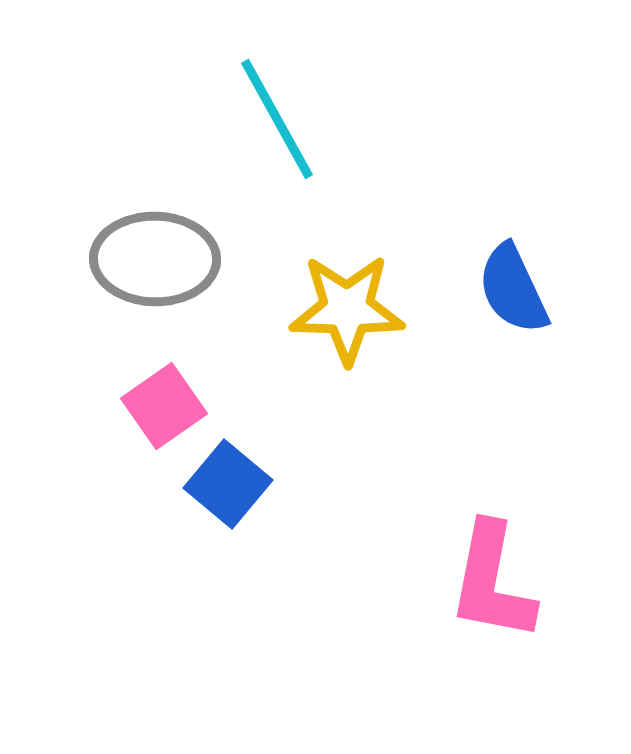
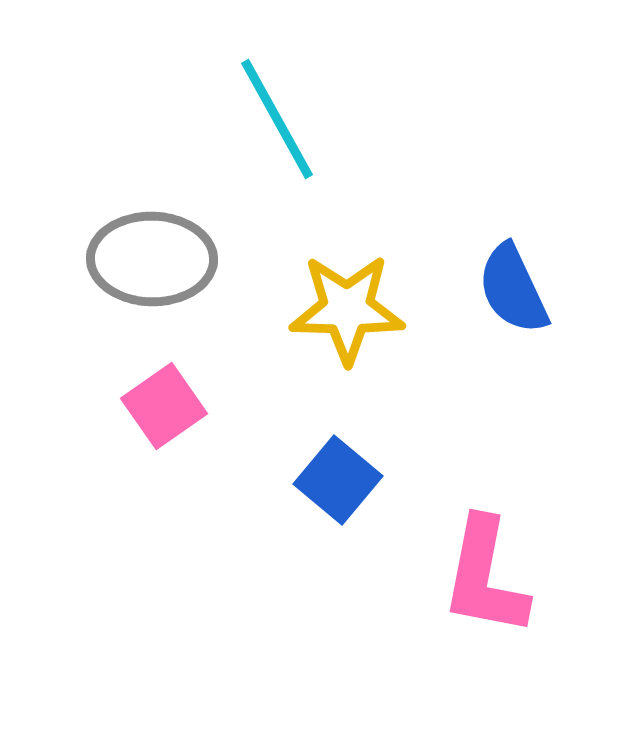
gray ellipse: moved 3 px left
blue square: moved 110 px right, 4 px up
pink L-shape: moved 7 px left, 5 px up
